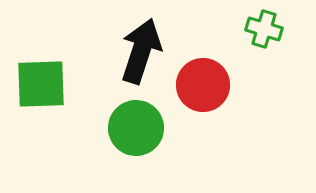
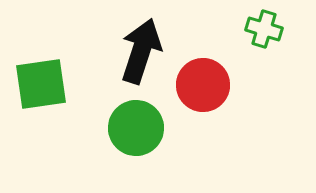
green square: rotated 6 degrees counterclockwise
